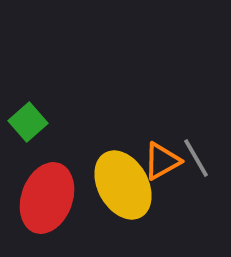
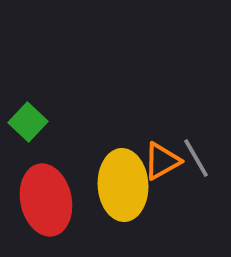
green square: rotated 6 degrees counterclockwise
yellow ellipse: rotated 26 degrees clockwise
red ellipse: moved 1 px left, 2 px down; rotated 32 degrees counterclockwise
